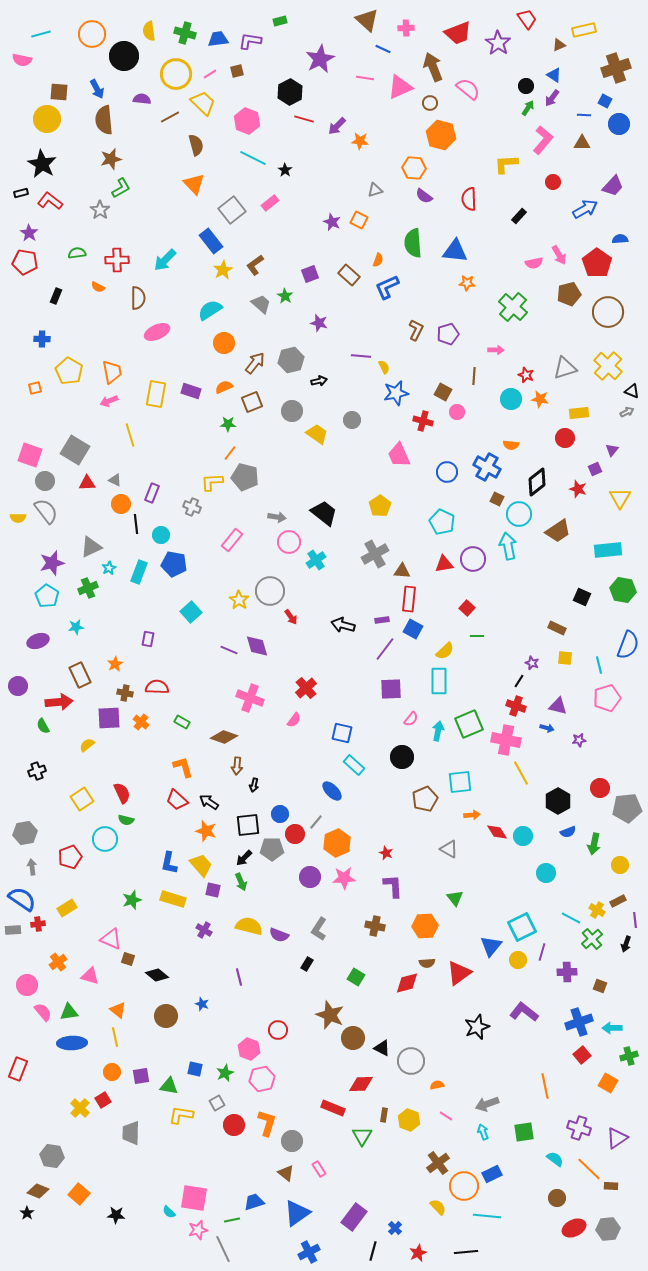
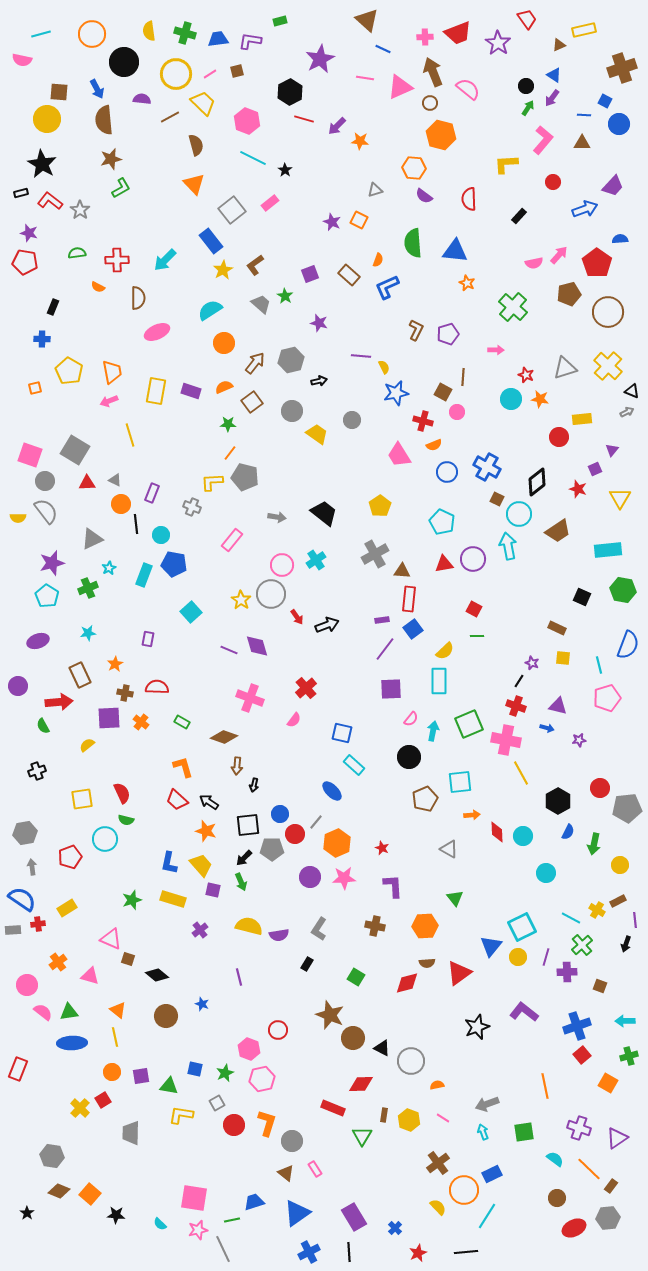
pink cross at (406, 28): moved 19 px right, 9 px down
black circle at (124, 56): moved 6 px down
brown arrow at (433, 67): moved 5 px down
brown cross at (616, 68): moved 6 px right
blue arrow at (585, 209): rotated 10 degrees clockwise
gray star at (100, 210): moved 20 px left
purple star at (29, 233): rotated 18 degrees counterclockwise
pink arrow at (559, 255): rotated 108 degrees counterclockwise
orange star at (467, 283): rotated 21 degrees clockwise
black rectangle at (56, 296): moved 3 px left, 11 px down
brown line at (474, 376): moved 11 px left, 1 px down
yellow rectangle at (156, 394): moved 3 px up
brown square at (252, 402): rotated 15 degrees counterclockwise
yellow rectangle at (579, 413): moved 3 px right, 6 px down
red circle at (565, 438): moved 6 px left, 1 px up
orange semicircle at (511, 445): moved 77 px left; rotated 28 degrees counterclockwise
pink trapezoid at (399, 455): rotated 8 degrees counterclockwise
pink circle at (289, 542): moved 7 px left, 23 px down
gray triangle at (91, 547): moved 1 px right, 8 px up
cyan rectangle at (139, 572): moved 5 px right, 3 px down
gray circle at (270, 591): moved 1 px right, 3 px down
yellow star at (239, 600): moved 2 px right
red square at (467, 608): moved 7 px right, 1 px down; rotated 14 degrees counterclockwise
red arrow at (291, 617): moved 6 px right
black arrow at (343, 625): moved 16 px left; rotated 145 degrees clockwise
cyan star at (76, 627): moved 12 px right, 6 px down
blue square at (413, 629): rotated 24 degrees clockwise
yellow square at (565, 658): moved 2 px left
cyan arrow at (438, 731): moved 5 px left
black circle at (402, 757): moved 7 px right
yellow square at (82, 799): rotated 25 degrees clockwise
red diamond at (497, 832): rotated 30 degrees clockwise
blue semicircle at (568, 832): rotated 42 degrees counterclockwise
red star at (386, 853): moved 4 px left, 5 px up
purple cross at (204, 930): moved 4 px left; rotated 21 degrees clockwise
purple semicircle at (279, 935): rotated 30 degrees counterclockwise
green cross at (592, 939): moved 10 px left, 6 px down
purple line at (542, 952): moved 4 px right, 5 px down
yellow circle at (518, 960): moved 3 px up
pink semicircle at (43, 1012): rotated 12 degrees counterclockwise
blue cross at (579, 1022): moved 2 px left, 4 px down
cyan arrow at (612, 1028): moved 13 px right, 7 px up
pink line at (446, 1116): moved 3 px left, 2 px down
pink rectangle at (319, 1169): moved 4 px left
orange circle at (464, 1186): moved 4 px down
brown rectangle at (611, 1186): rotated 56 degrees counterclockwise
brown diamond at (38, 1191): moved 21 px right
orange square at (79, 1194): moved 11 px right
cyan semicircle at (169, 1212): moved 9 px left, 12 px down
cyan line at (487, 1216): rotated 64 degrees counterclockwise
purple rectangle at (354, 1217): rotated 68 degrees counterclockwise
gray hexagon at (608, 1229): moved 11 px up
black line at (373, 1251): moved 24 px left, 1 px down; rotated 18 degrees counterclockwise
